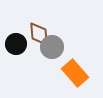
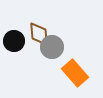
black circle: moved 2 px left, 3 px up
